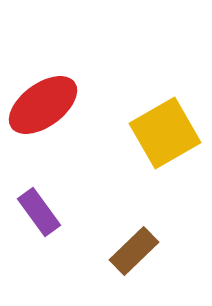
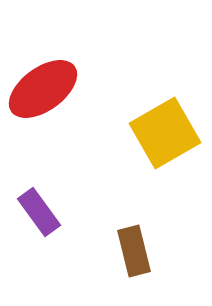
red ellipse: moved 16 px up
brown rectangle: rotated 60 degrees counterclockwise
